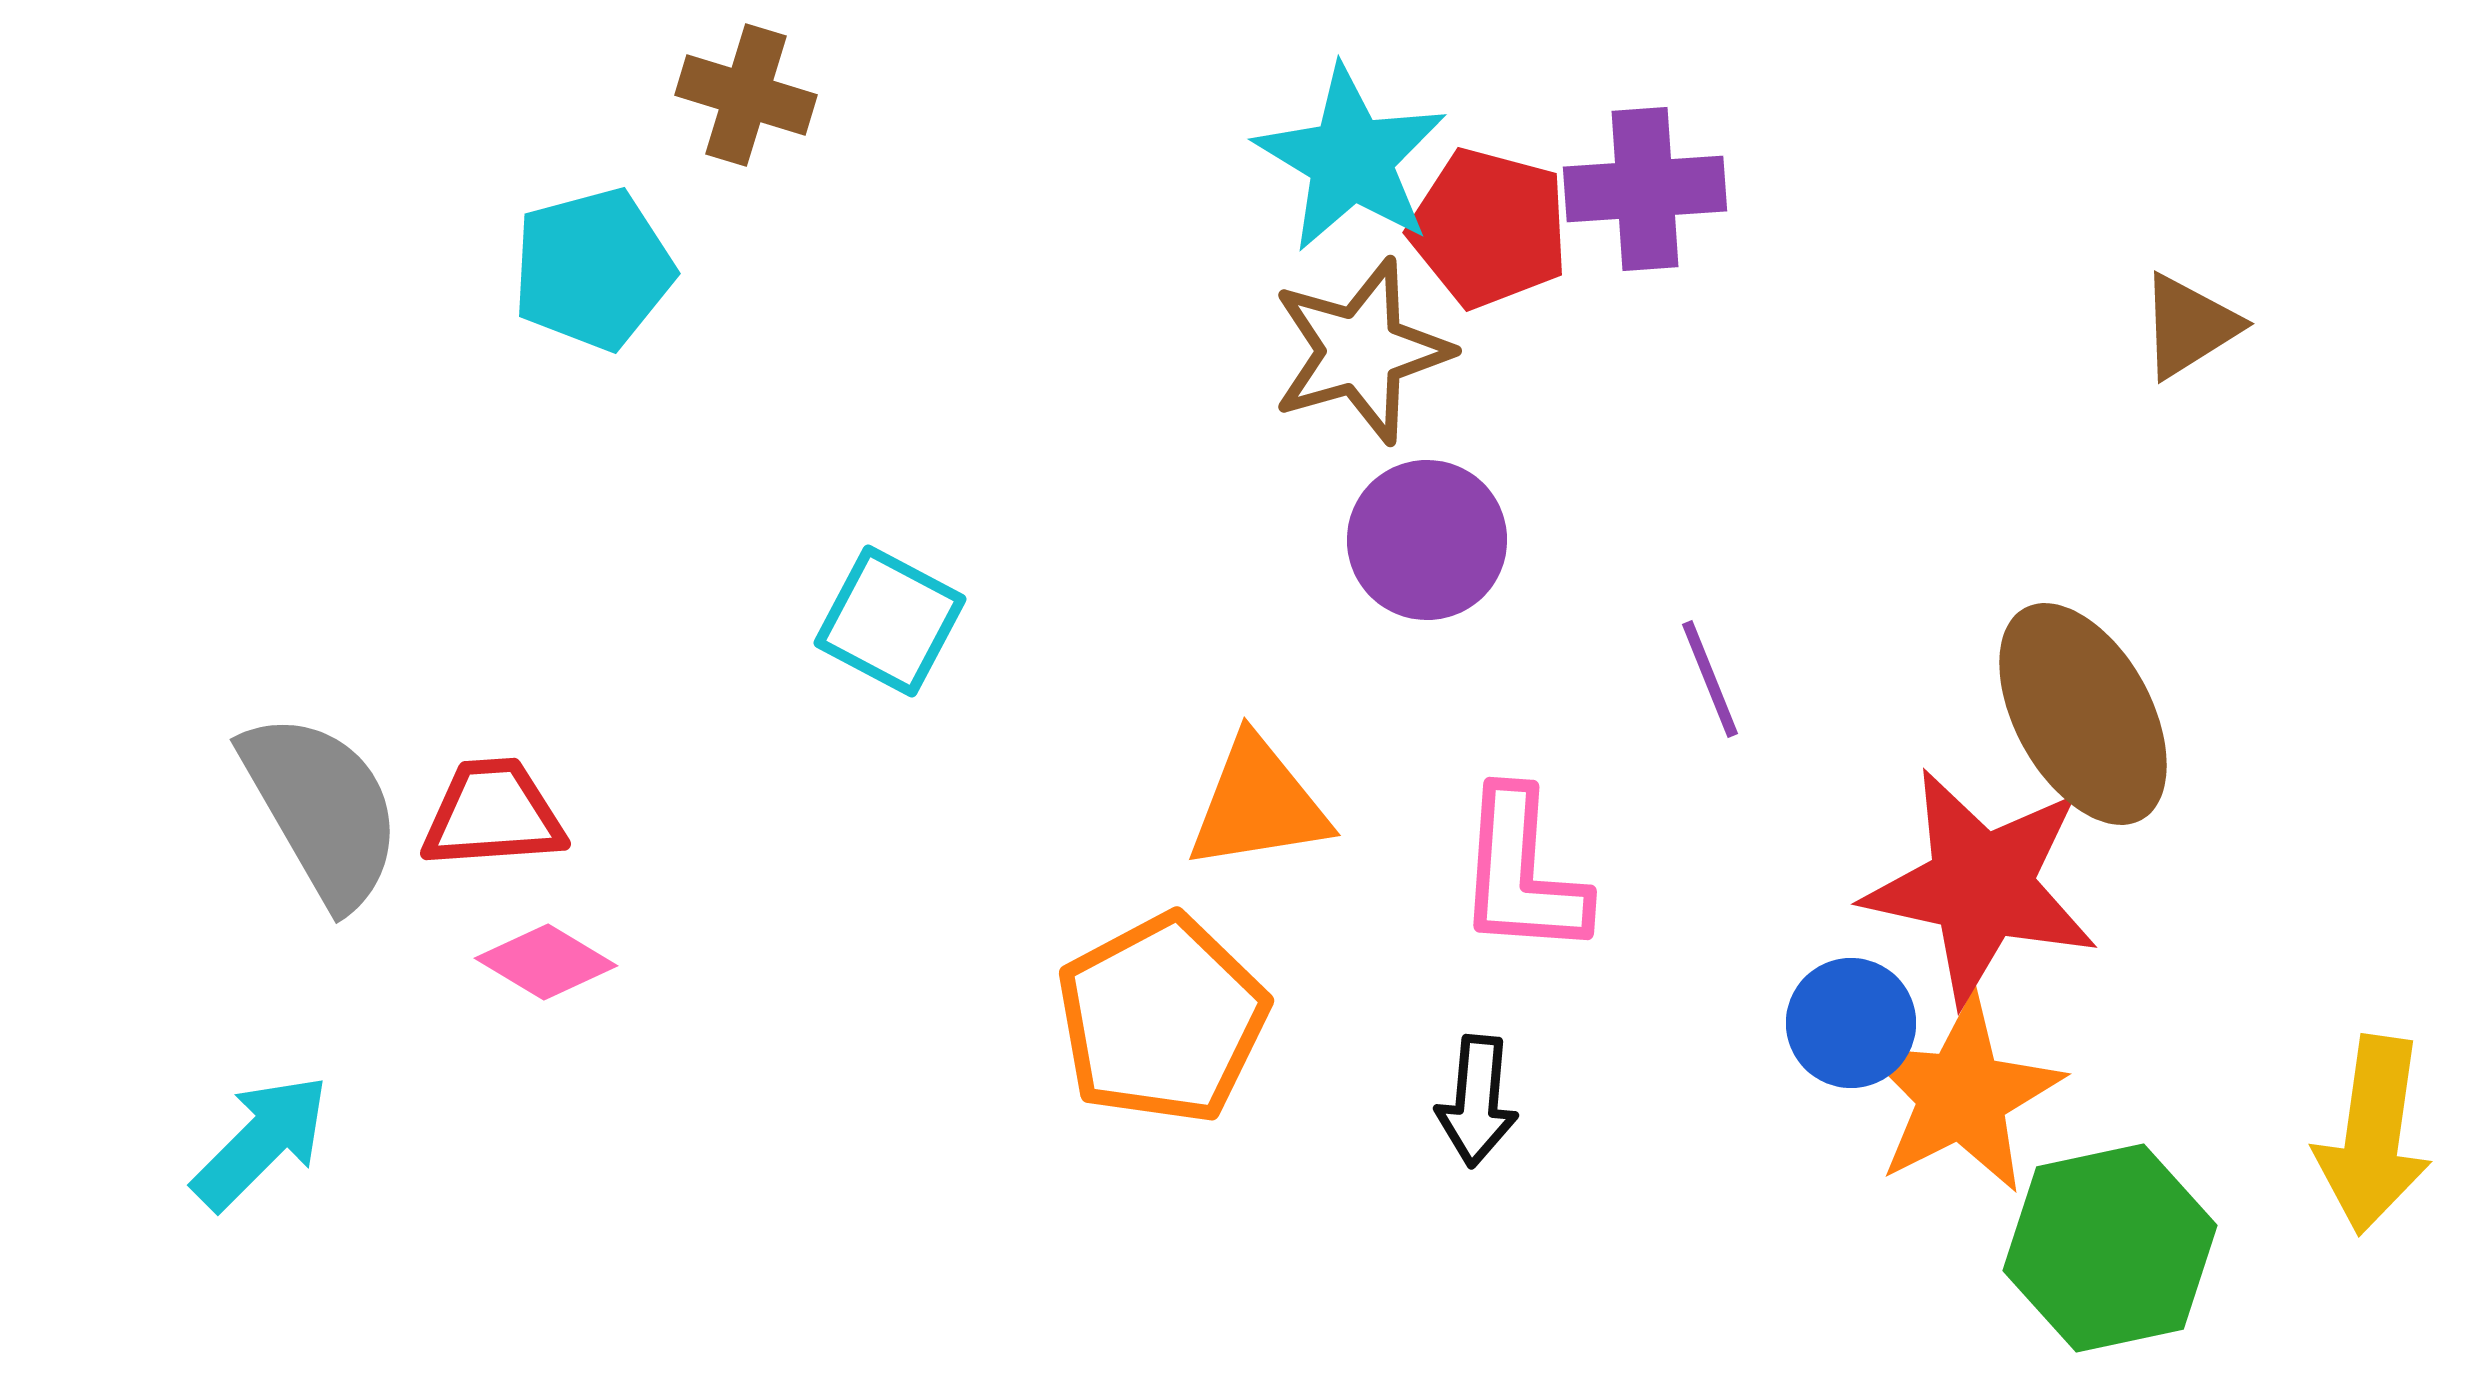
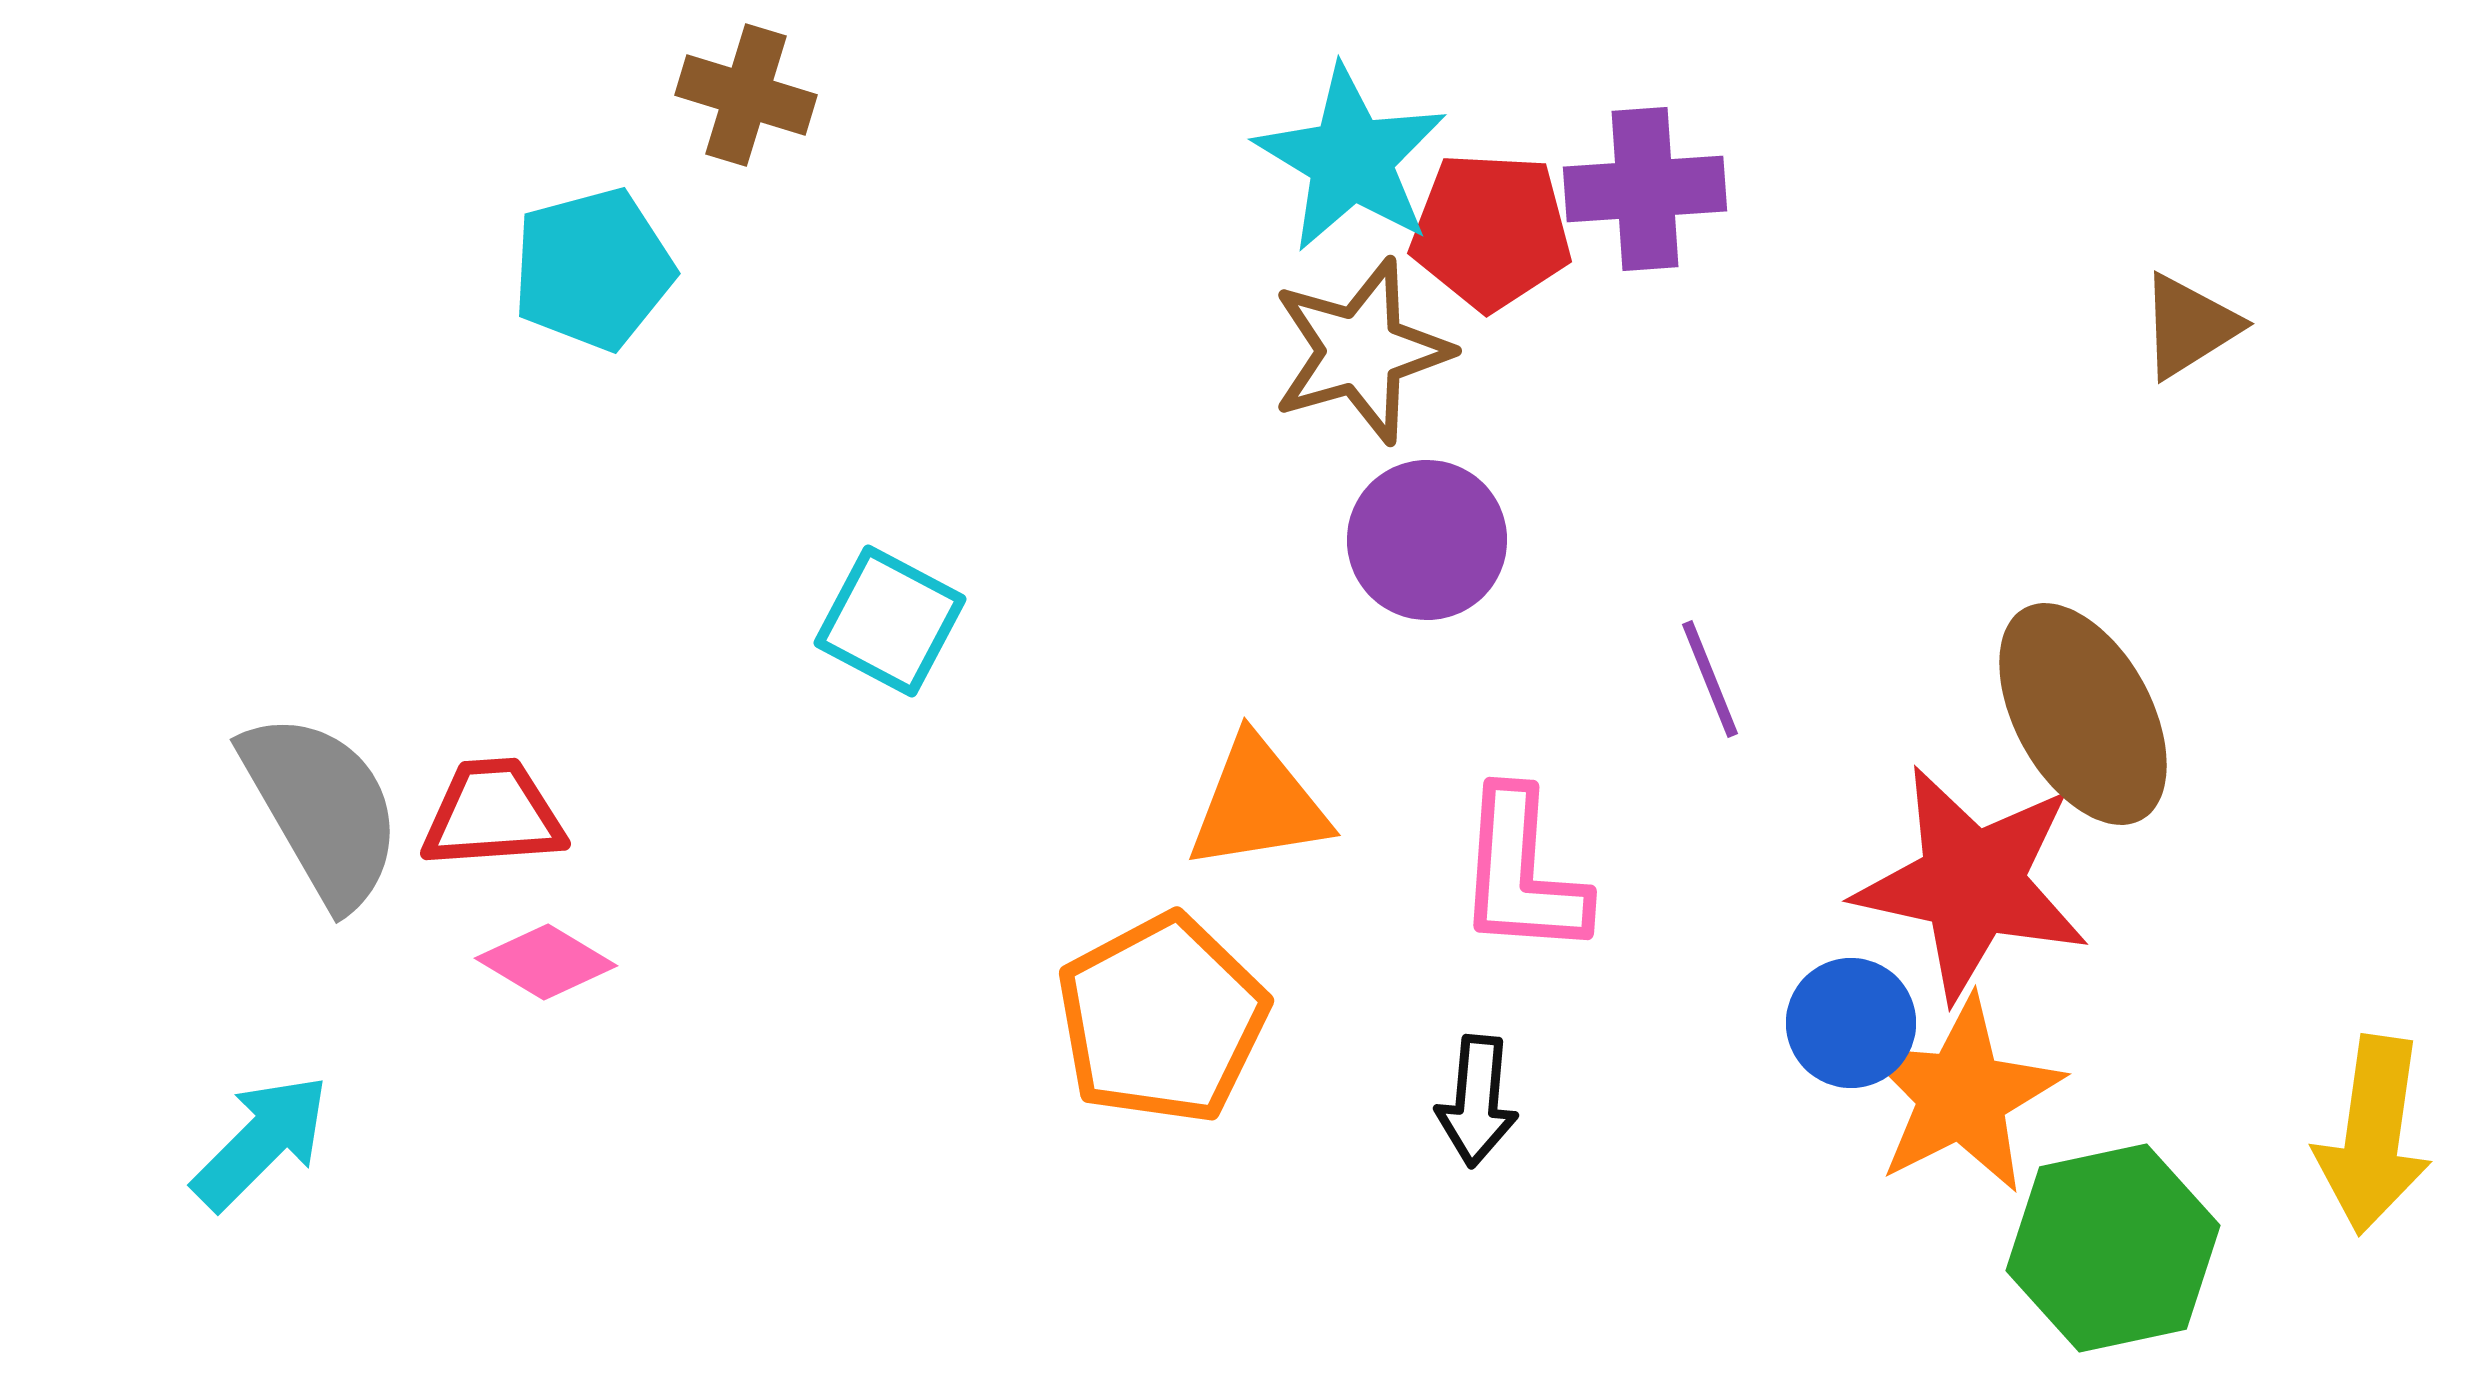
red pentagon: moved 2 px right, 3 px down; rotated 12 degrees counterclockwise
red star: moved 9 px left, 3 px up
green hexagon: moved 3 px right
